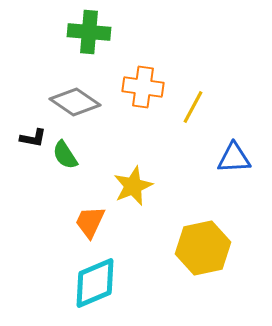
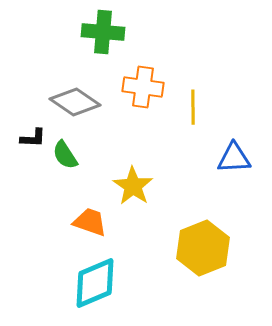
green cross: moved 14 px right
yellow line: rotated 28 degrees counterclockwise
black L-shape: rotated 8 degrees counterclockwise
yellow star: rotated 15 degrees counterclockwise
orange trapezoid: rotated 84 degrees clockwise
yellow hexagon: rotated 10 degrees counterclockwise
